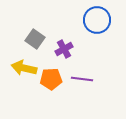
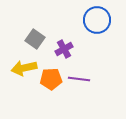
yellow arrow: rotated 25 degrees counterclockwise
purple line: moved 3 px left
